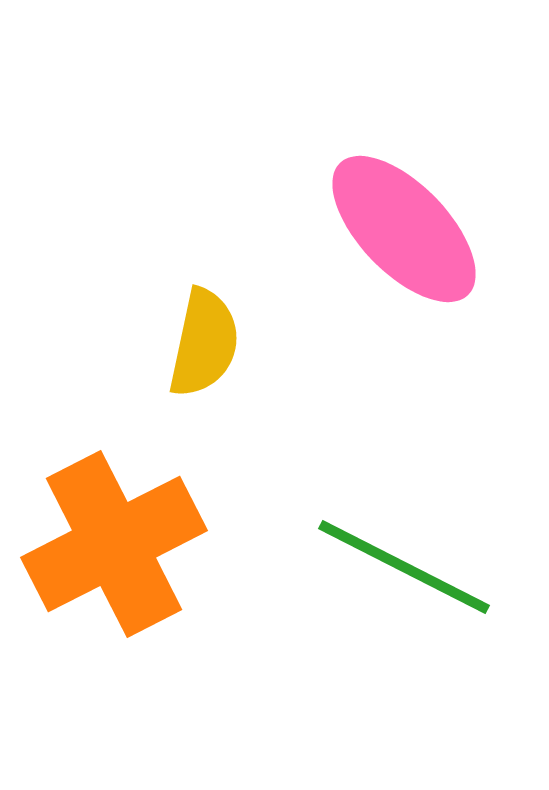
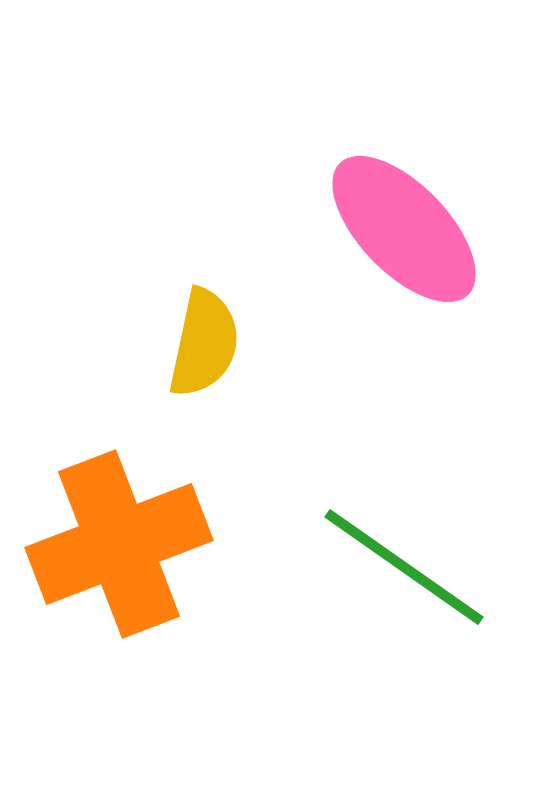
orange cross: moved 5 px right; rotated 6 degrees clockwise
green line: rotated 8 degrees clockwise
